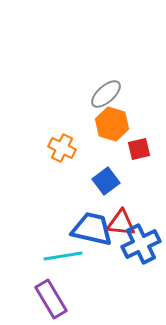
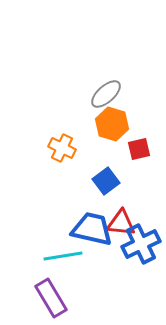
purple rectangle: moved 1 px up
